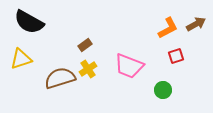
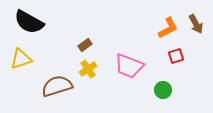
brown arrow: rotated 90 degrees clockwise
brown semicircle: moved 3 px left, 8 px down
